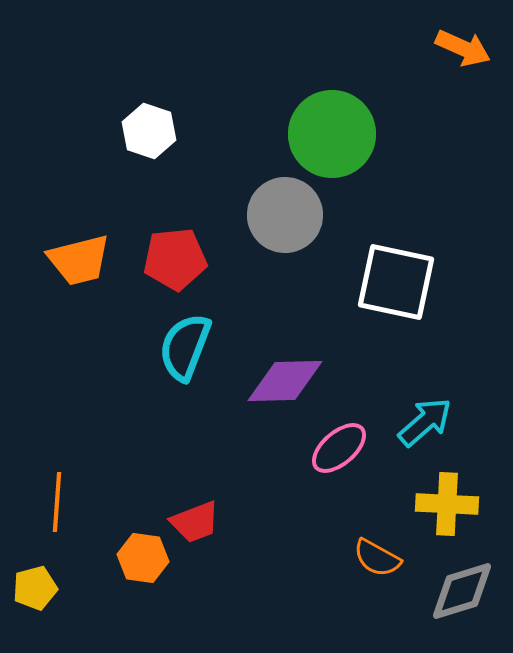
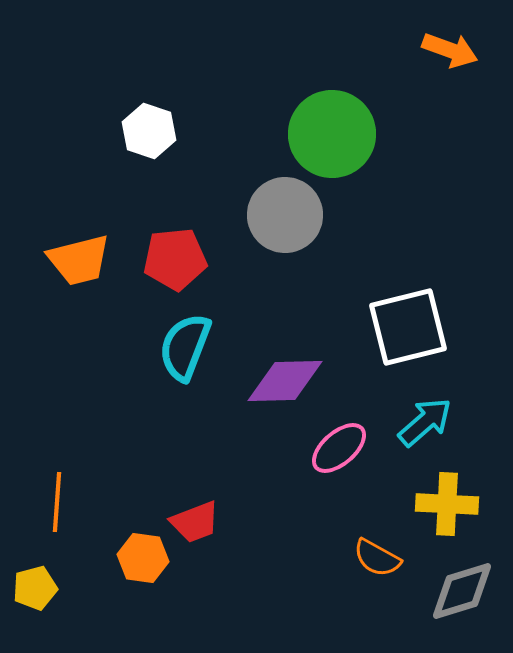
orange arrow: moved 13 px left, 2 px down; rotated 4 degrees counterclockwise
white square: moved 12 px right, 45 px down; rotated 26 degrees counterclockwise
